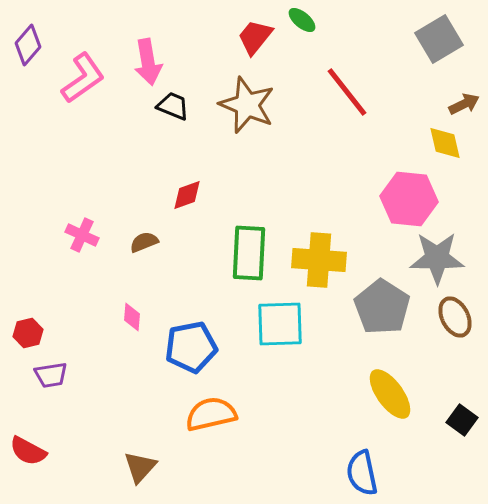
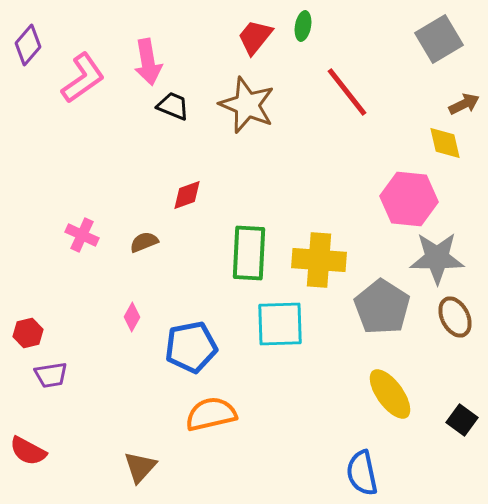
green ellipse: moved 1 px right, 6 px down; rotated 60 degrees clockwise
pink diamond: rotated 24 degrees clockwise
